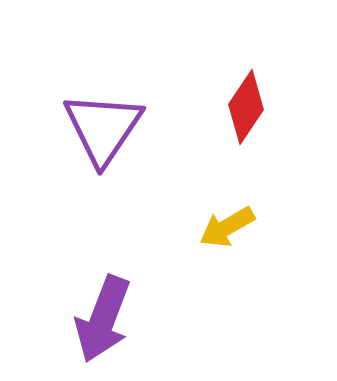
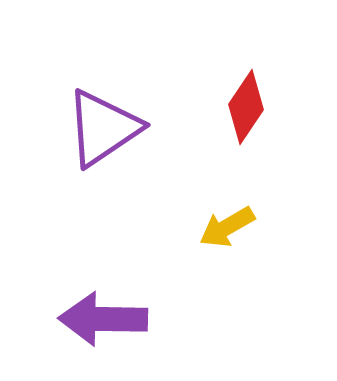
purple triangle: rotated 22 degrees clockwise
purple arrow: rotated 70 degrees clockwise
